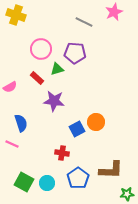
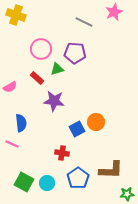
blue semicircle: rotated 12 degrees clockwise
